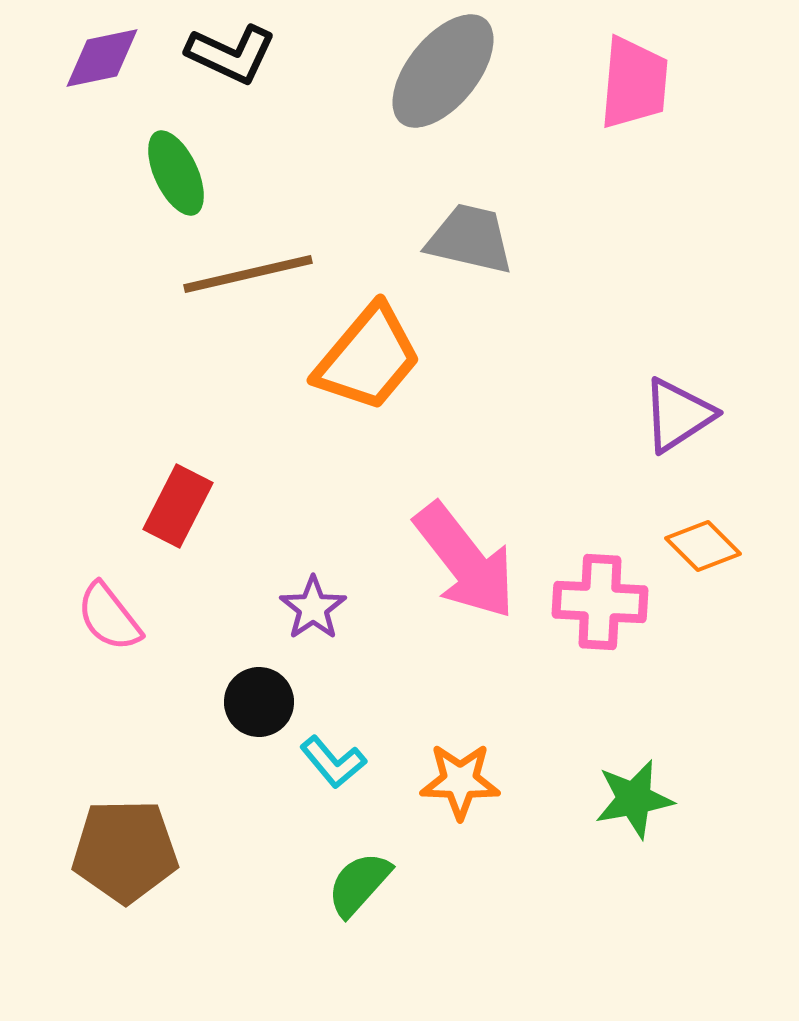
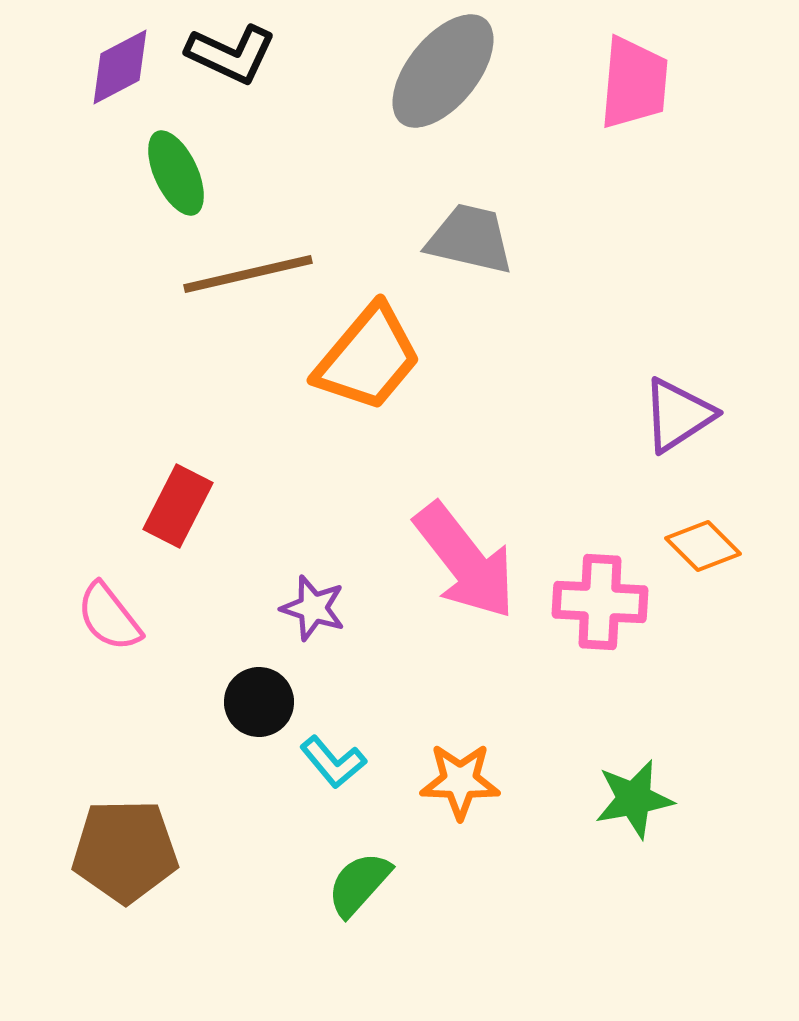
purple diamond: moved 18 px right, 9 px down; rotated 16 degrees counterclockwise
purple star: rotated 20 degrees counterclockwise
